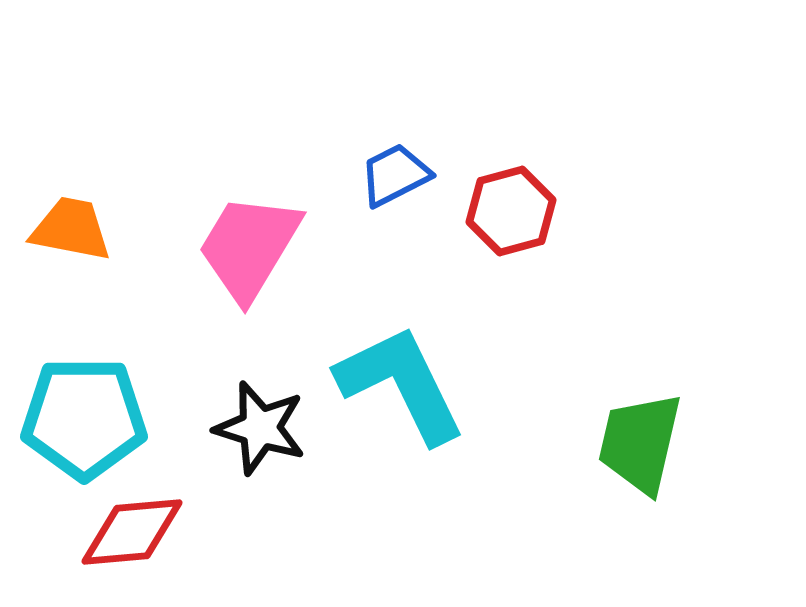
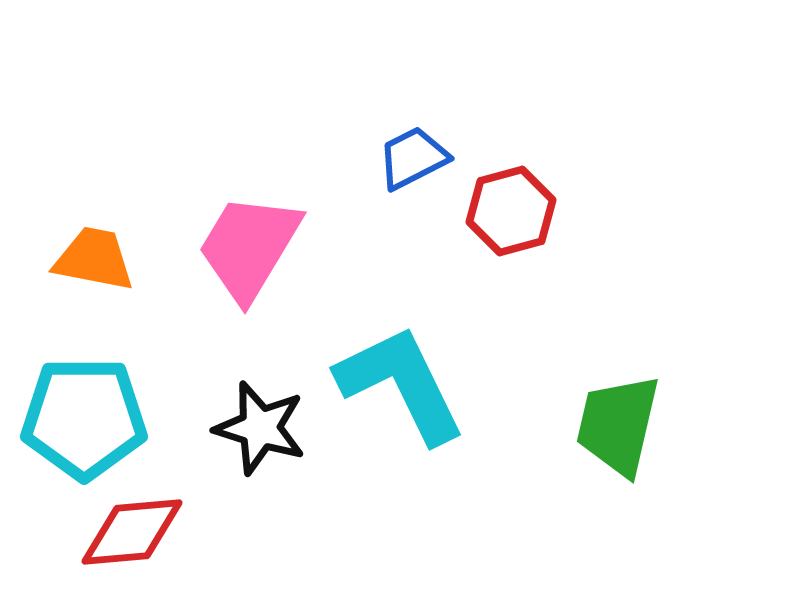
blue trapezoid: moved 18 px right, 17 px up
orange trapezoid: moved 23 px right, 30 px down
green trapezoid: moved 22 px left, 18 px up
